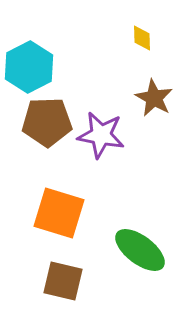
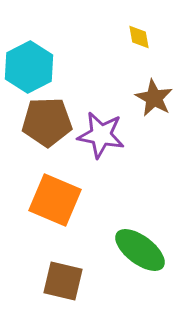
yellow diamond: moved 3 px left, 1 px up; rotated 8 degrees counterclockwise
orange square: moved 4 px left, 13 px up; rotated 6 degrees clockwise
